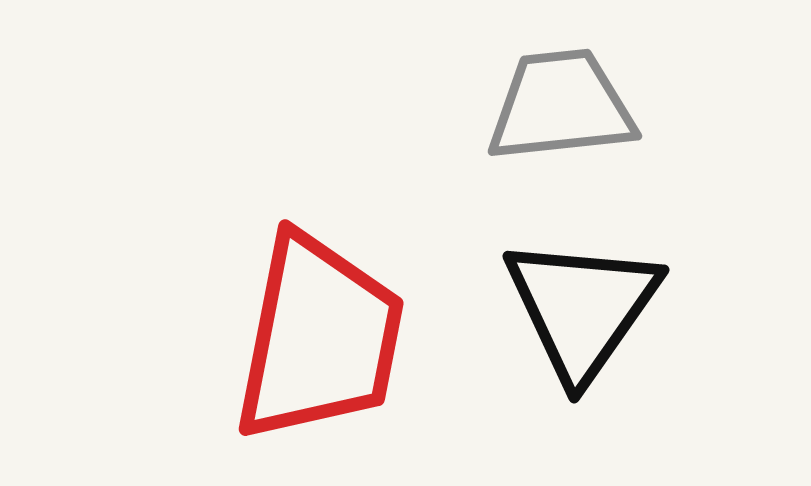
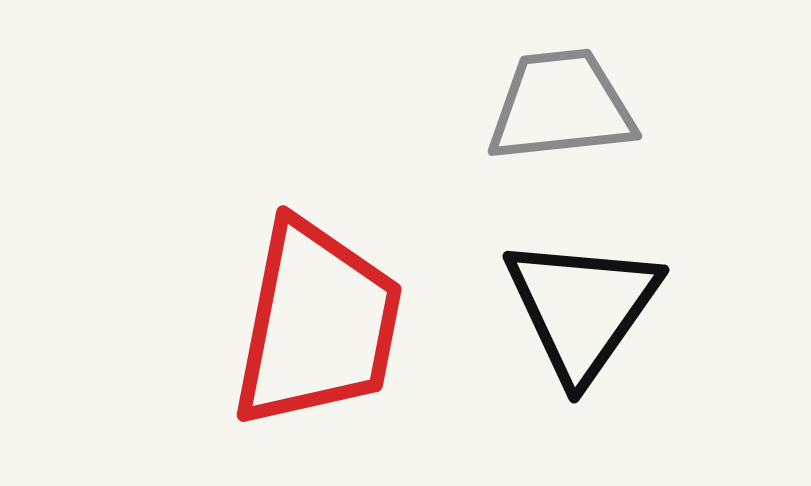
red trapezoid: moved 2 px left, 14 px up
